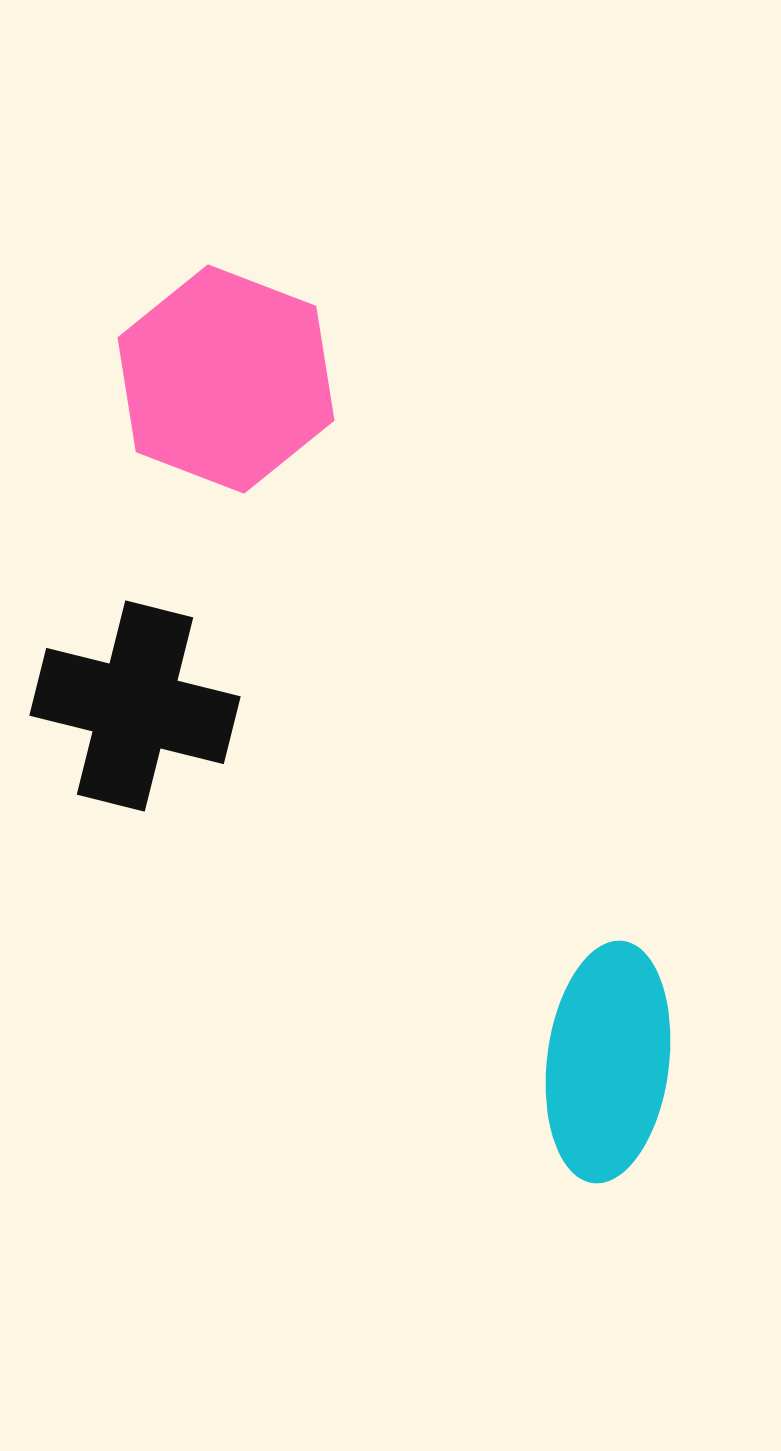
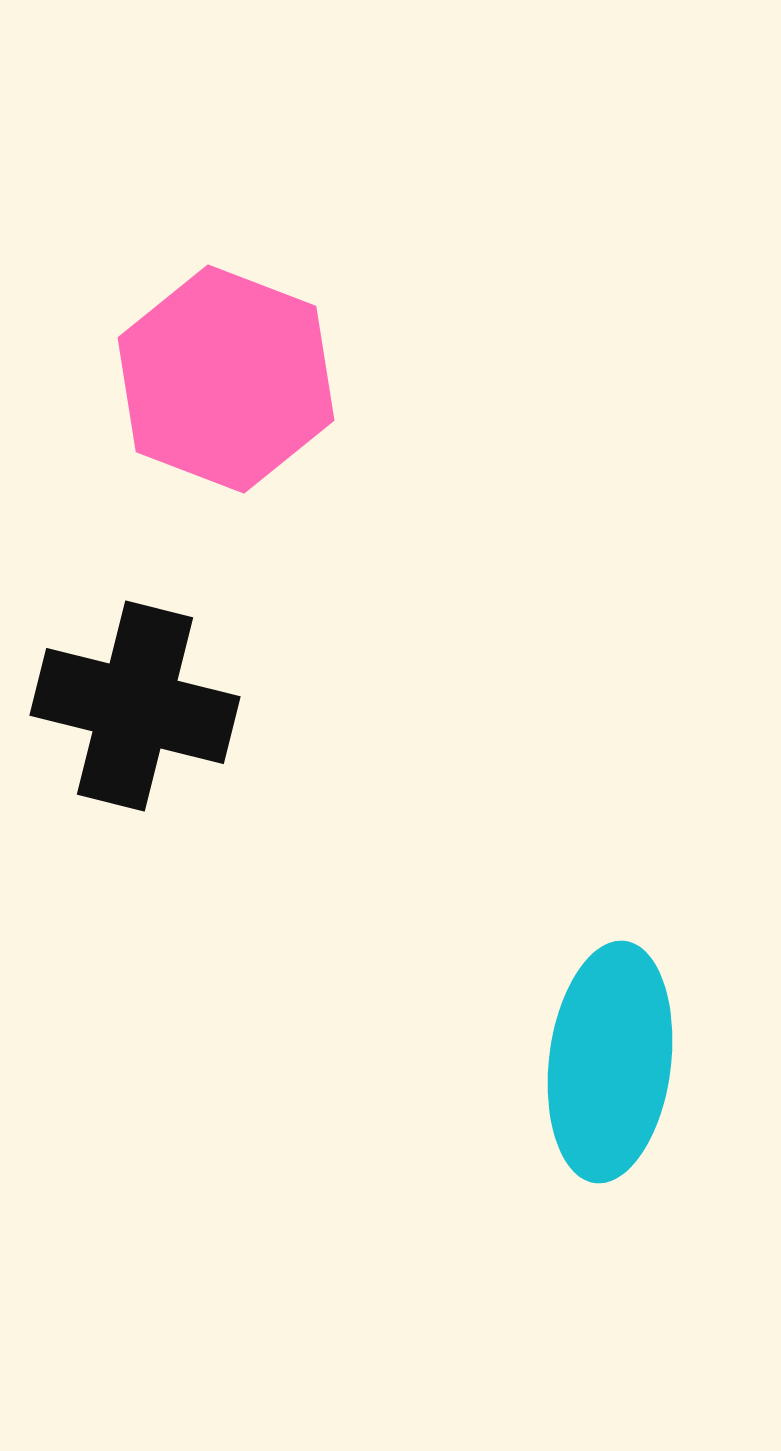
cyan ellipse: moved 2 px right
